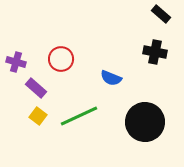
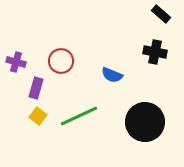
red circle: moved 2 px down
blue semicircle: moved 1 px right, 3 px up
purple rectangle: rotated 65 degrees clockwise
